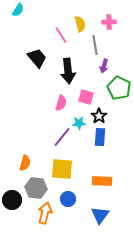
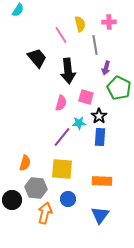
purple arrow: moved 2 px right, 2 px down
